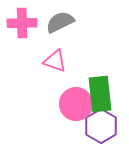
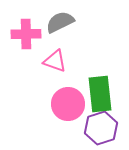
pink cross: moved 4 px right, 11 px down
pink circle: moved 8 px left
purple hexagon: moved 2 px down; rotated 12 degrees clockwise
